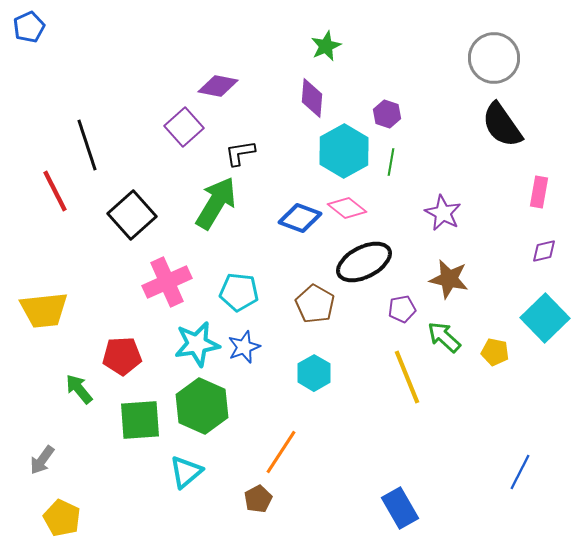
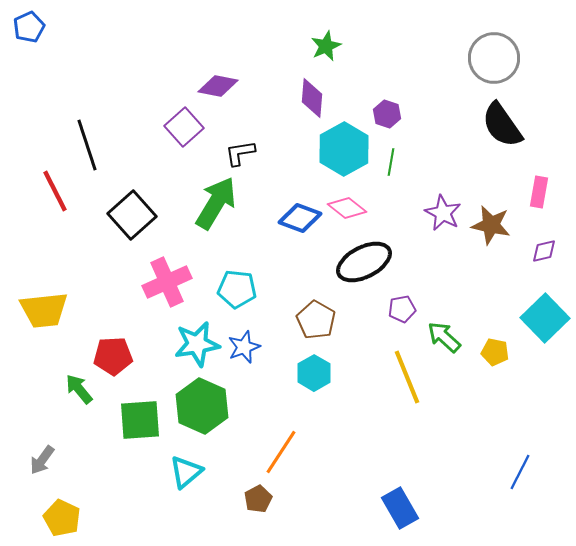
cyan hexagon at (344, 151): moved 2 px up
brown star at (449, 279): moved 42 px right, 54 px up
cyan pentagon at (239, 292): moved 2 px left, 3 px up
brown pentagon at (315, 304): moved 1 px right, 16 px down
red pentagon at (122, 356): moved 9 px left
